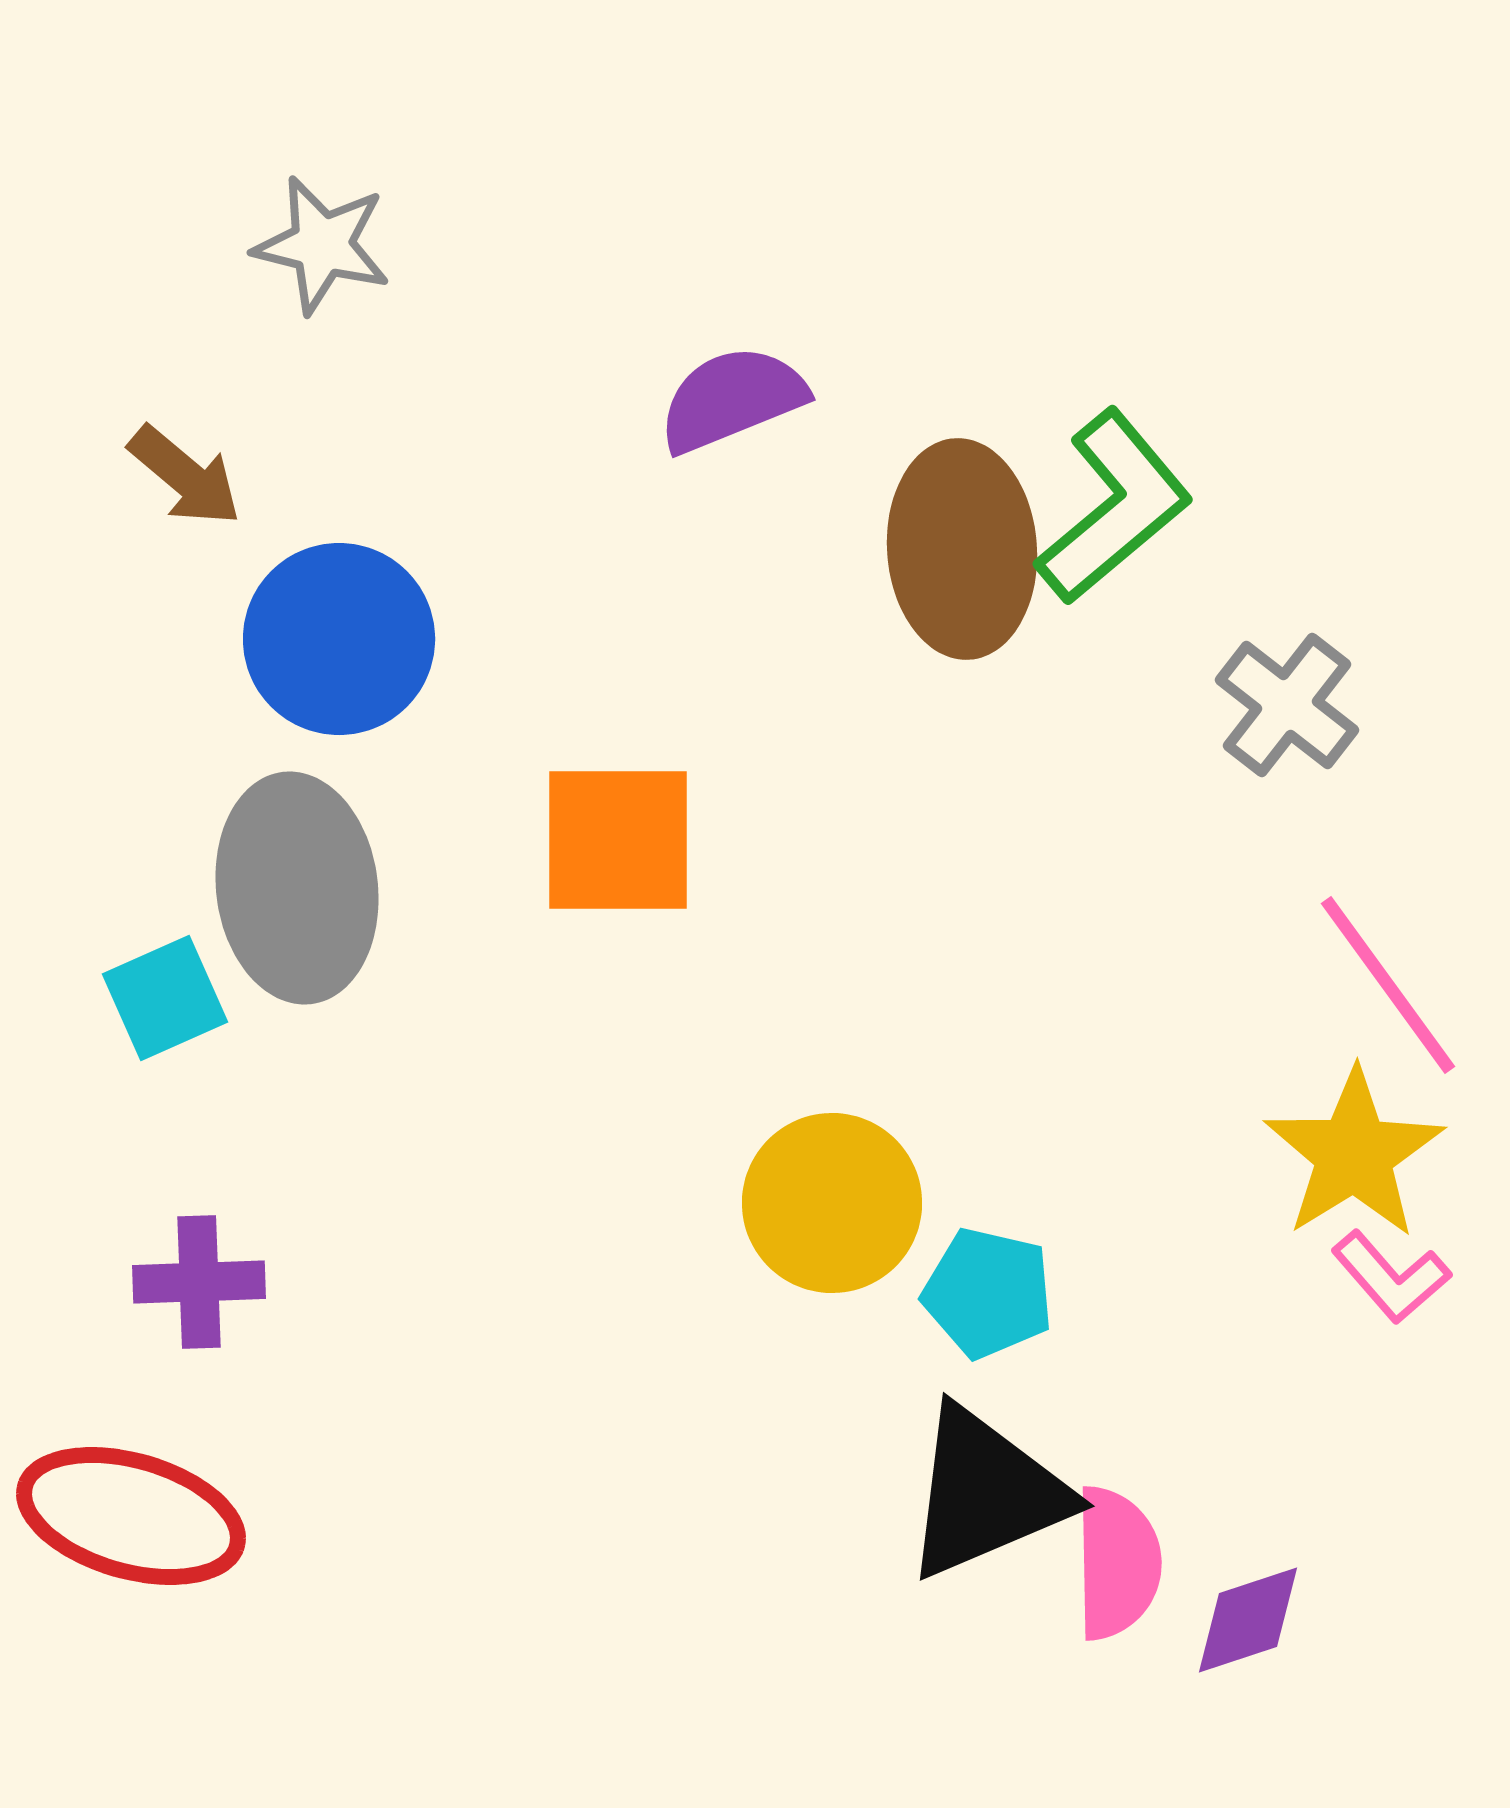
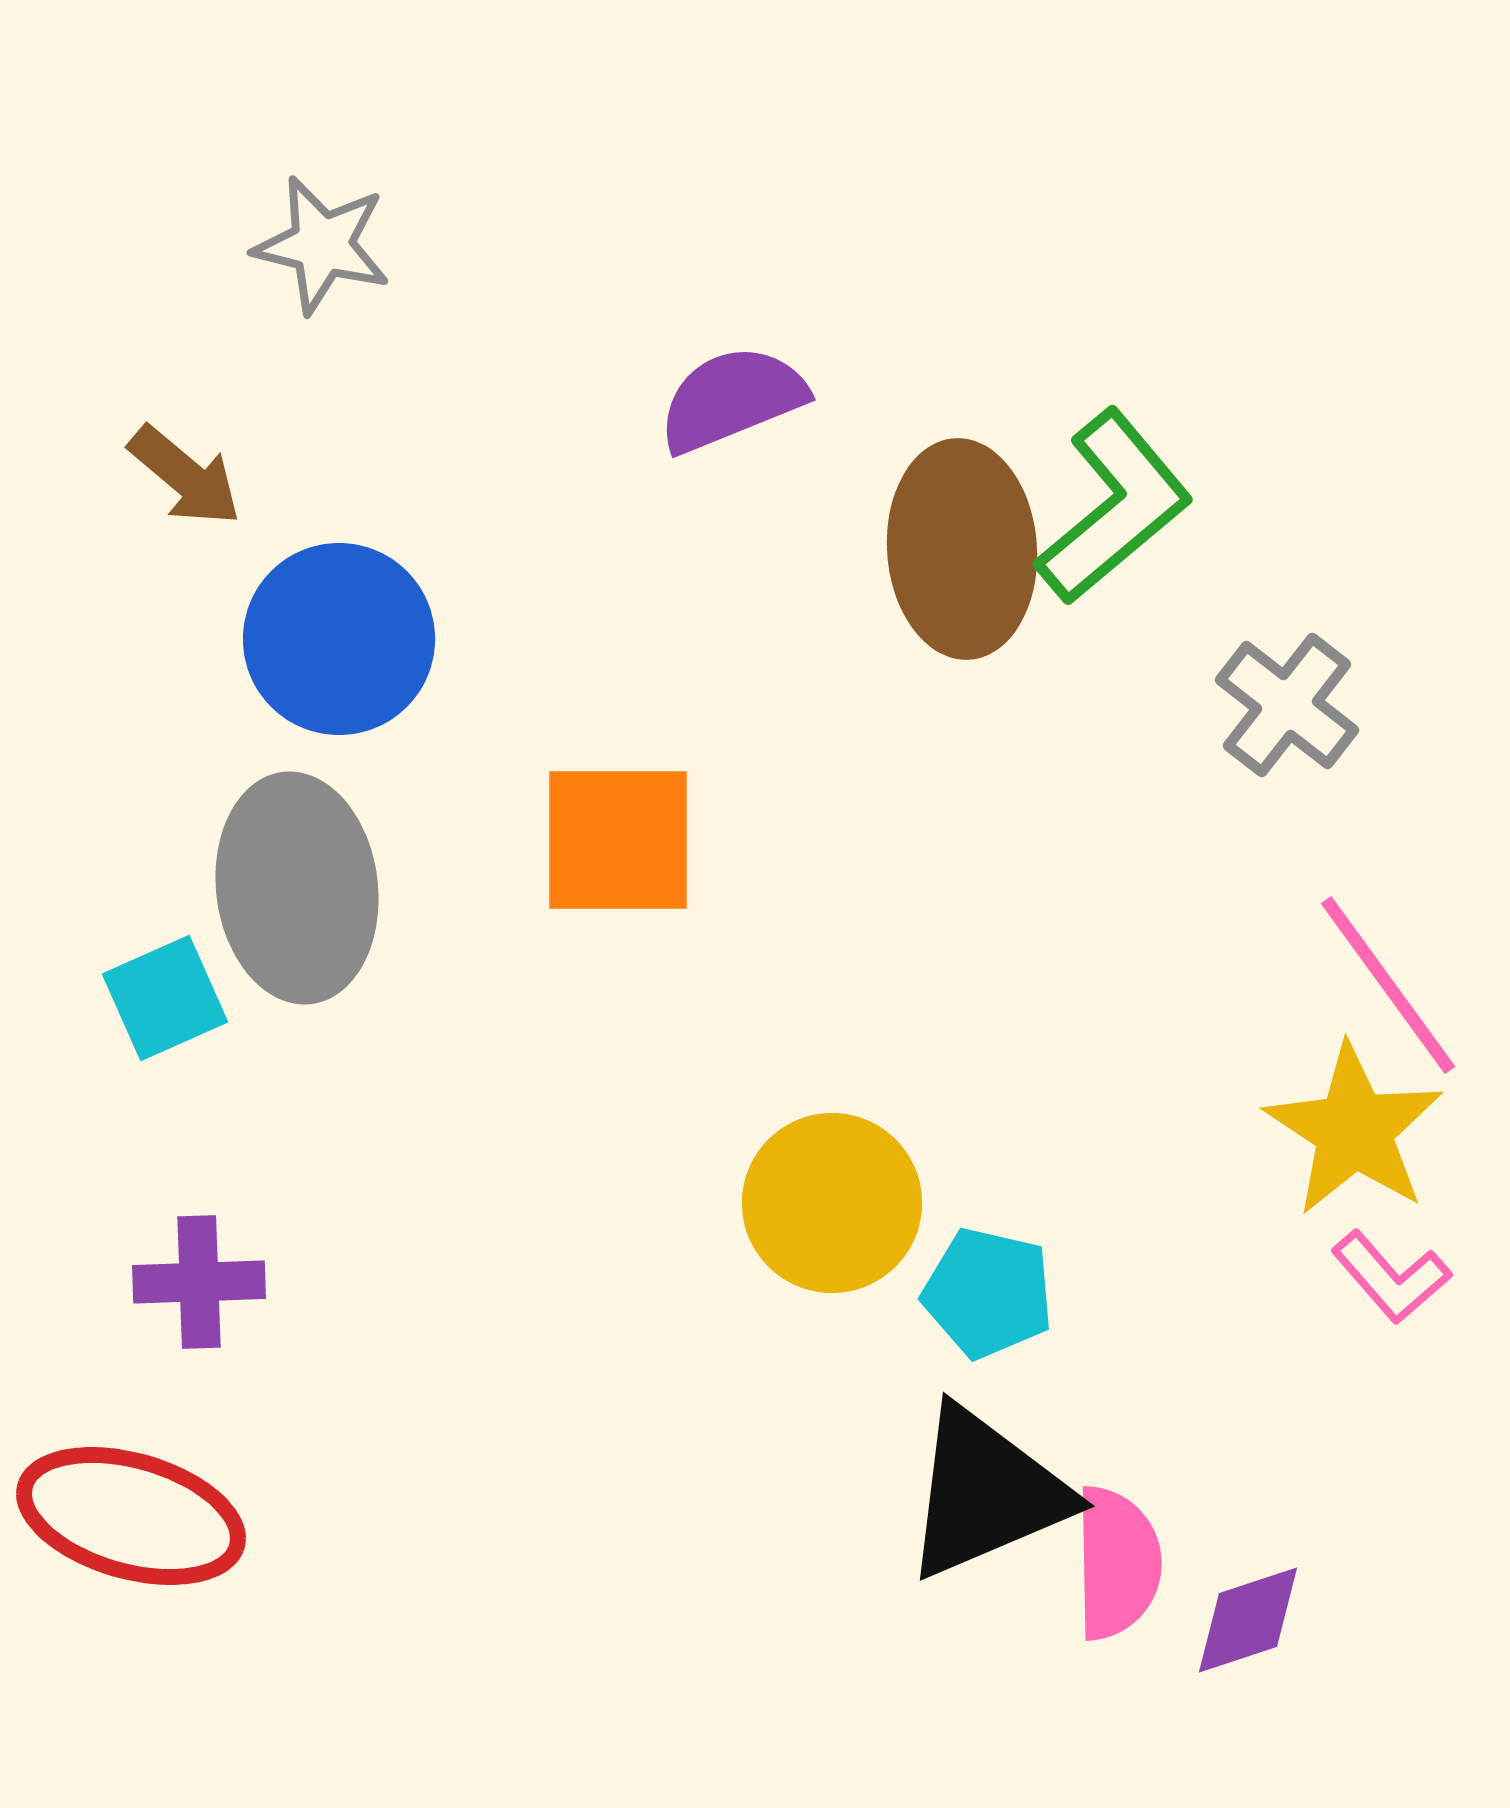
yellow star: moved 24 px up; rotated 7 degrees counterclockwise
